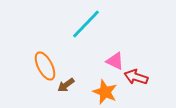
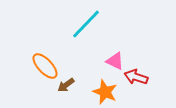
orange ellipse: rotated 16 degrees counterclockwise
